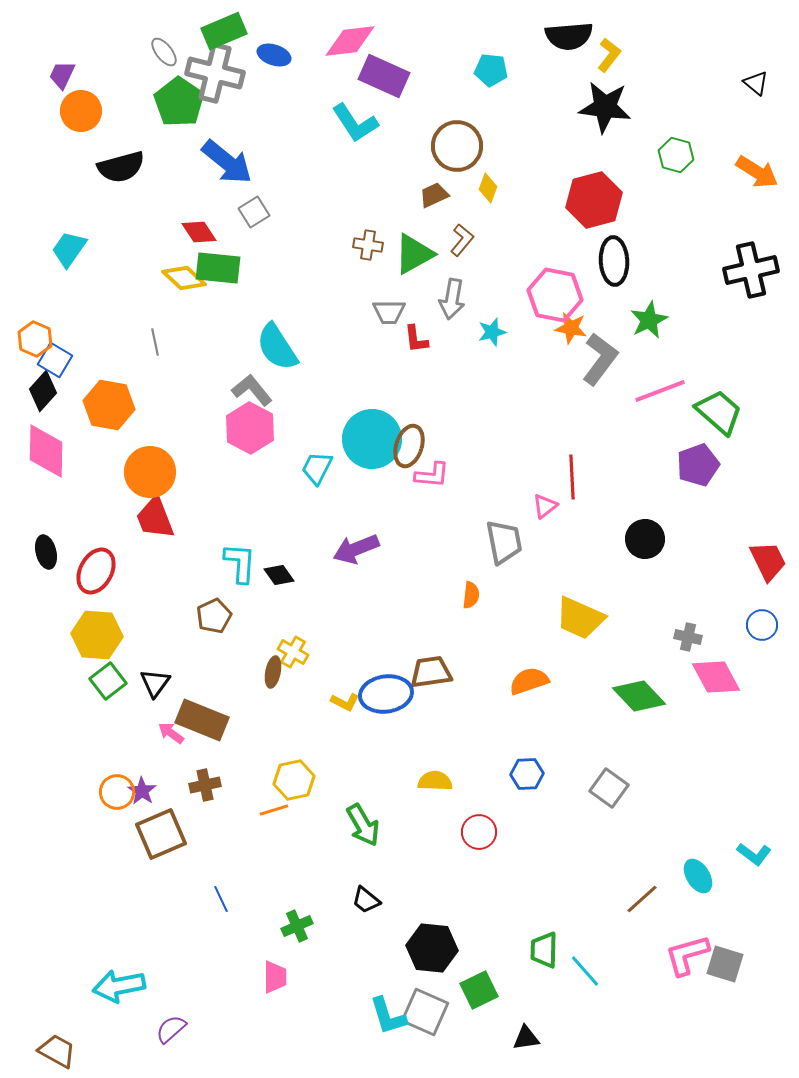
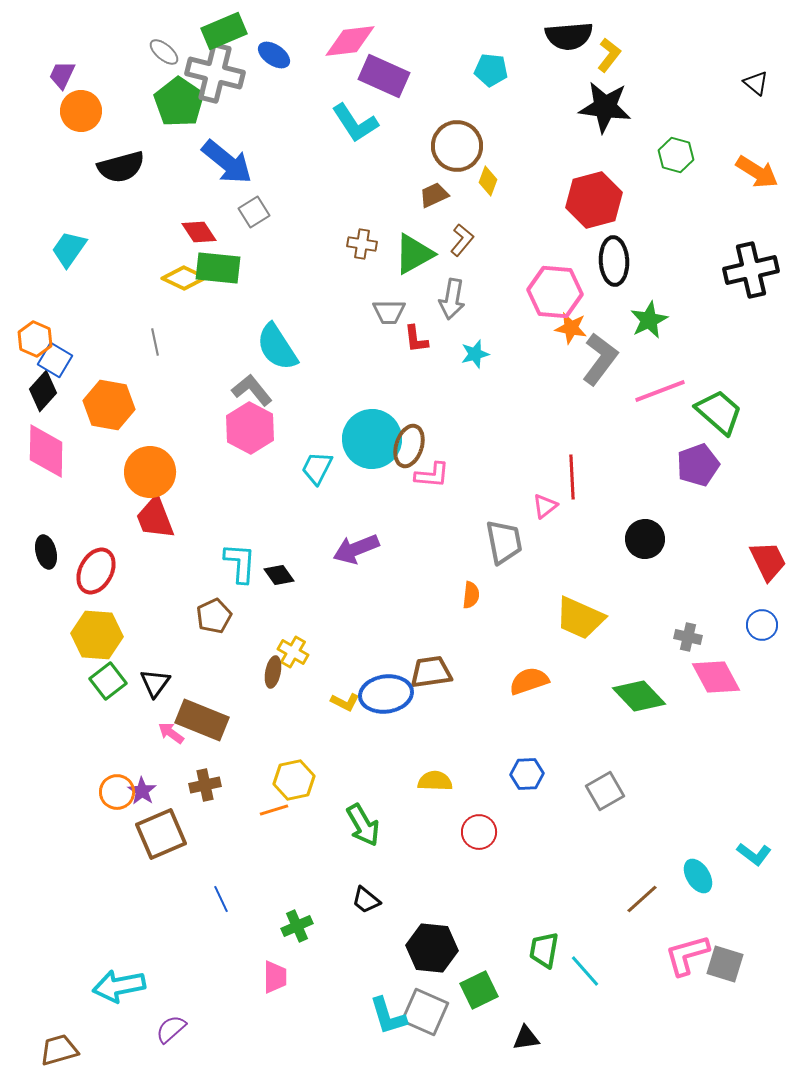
gray ellipse at (164, 52): rotated 12 degrees counterclockwise
blue ellipse at (274, 55): rotated 16 degrees clockwise
yellow diamond at (488, 188): moved 7 px up
brown cross at (368, 245): moved 6 px left, 1 px up
yellow diamond at (184, 278): rotated 18 degrees counterclockwise
pink hexagon at (555, 295): moved 3 px up; rotated 6 degrees counterclockwise
cyan star at (492, 332): moved 17 px left, 22 px down
gray square at (609, 788): moved 4 px left, 3 px down; rotated 24 degrees clockwise
green trapezoid at (544, 950): rotated 9 degrees clockwise
brown trapezoid at (57, 1051): moved 2 px right, 1 px up; rotated 45 degrees counterclockwise
